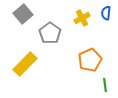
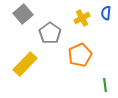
orange pentagon: moved 10 px left, 5 px up
